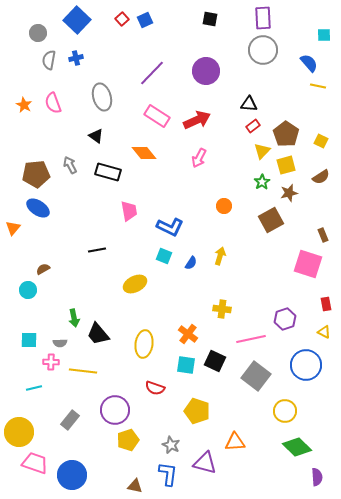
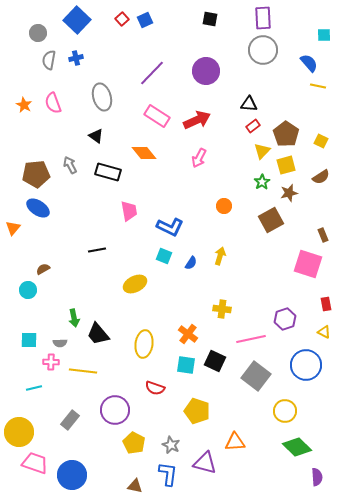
yellow pentagon at (128, 440): moved 6 px right, 3 px down; rotated 25 degrees counterclockwise
